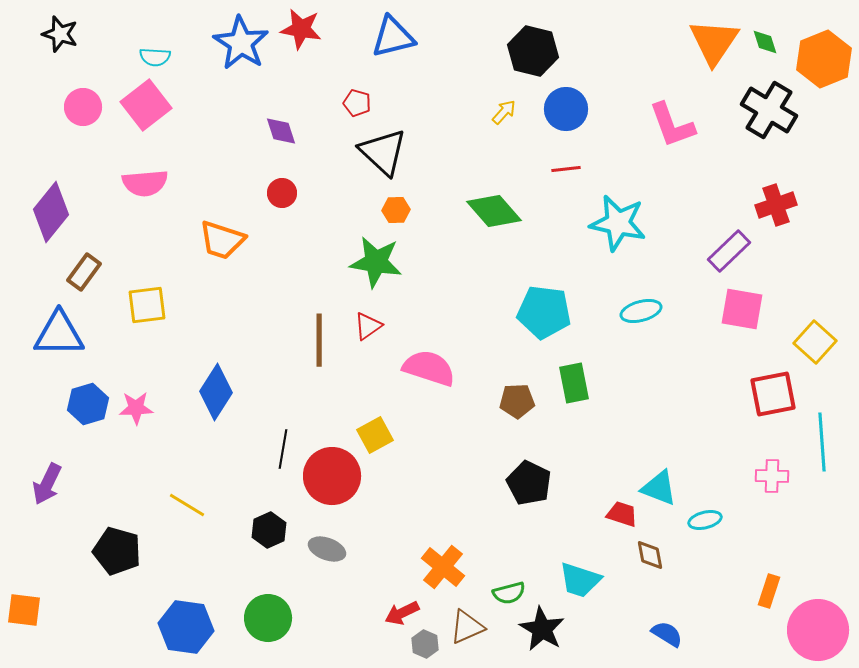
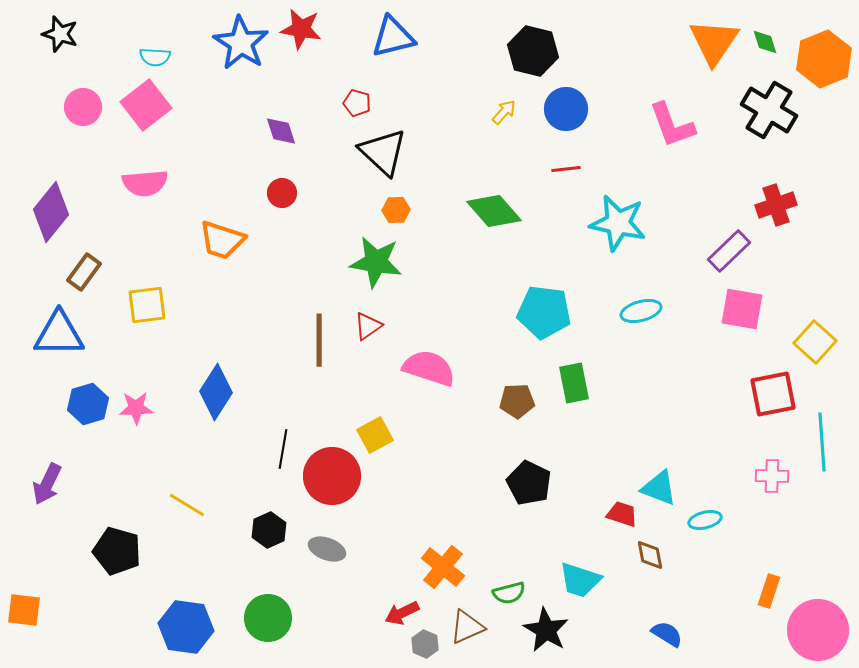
black star at (542, 629): moved 4 px right, 1 px down
